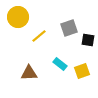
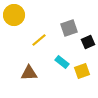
yellow circle: moved 4 px left, 2 px up
yellow line: moved 4 px down
black square: moved 2 px down; rotated 32 degrees counterclockwise
cyan rectangle: moved 2 px right, 2 px up
